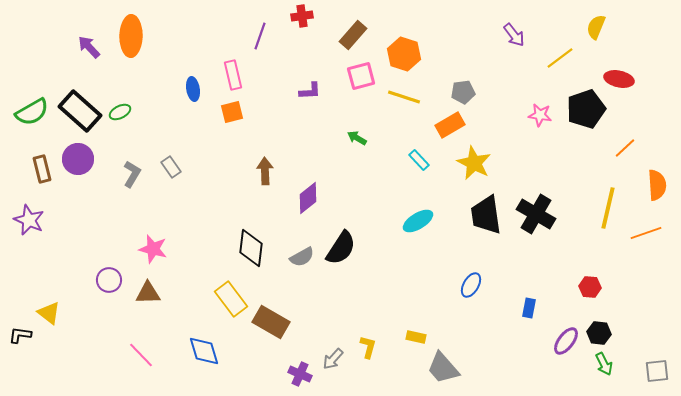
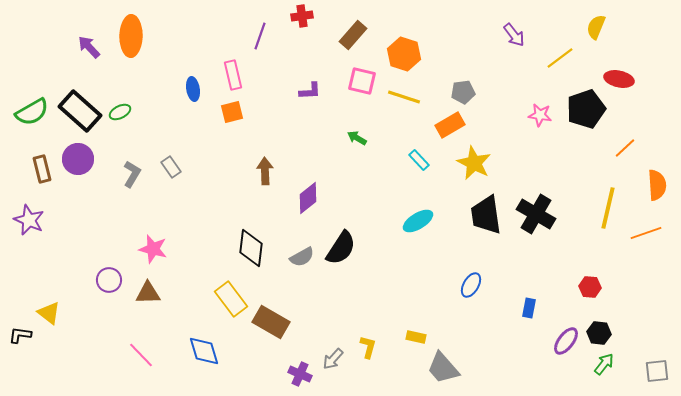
pink square at (361, 76): moved 1 px right, 5 px down; rotated 28 degrees clockwise
green arrow at (604, 364): rotated 115 degrees counterclockwise
